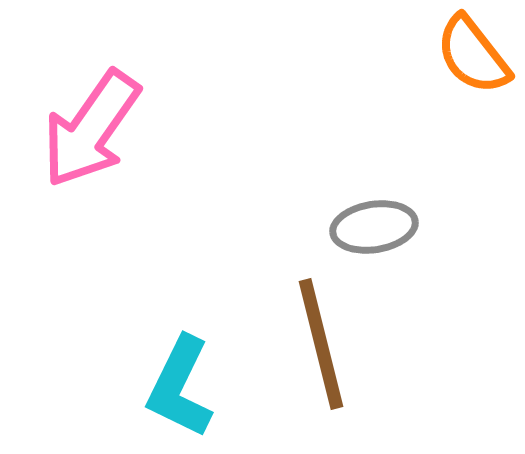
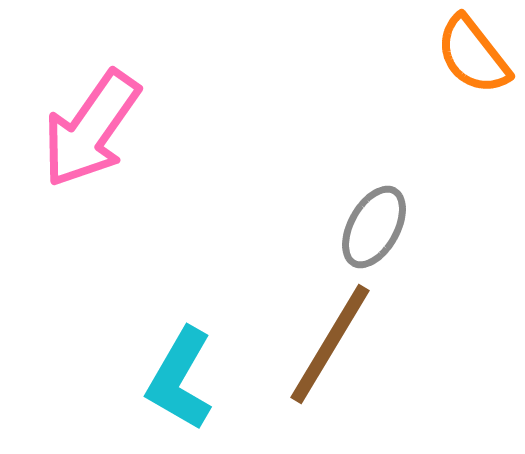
gray ellipse: rotated 52 degrees counterclockwise
brown line: moved 9 px right; rotated 45 degrees clockwise
cyan L-shape: moved 8 px up; rotated 4 degrees clockwise
